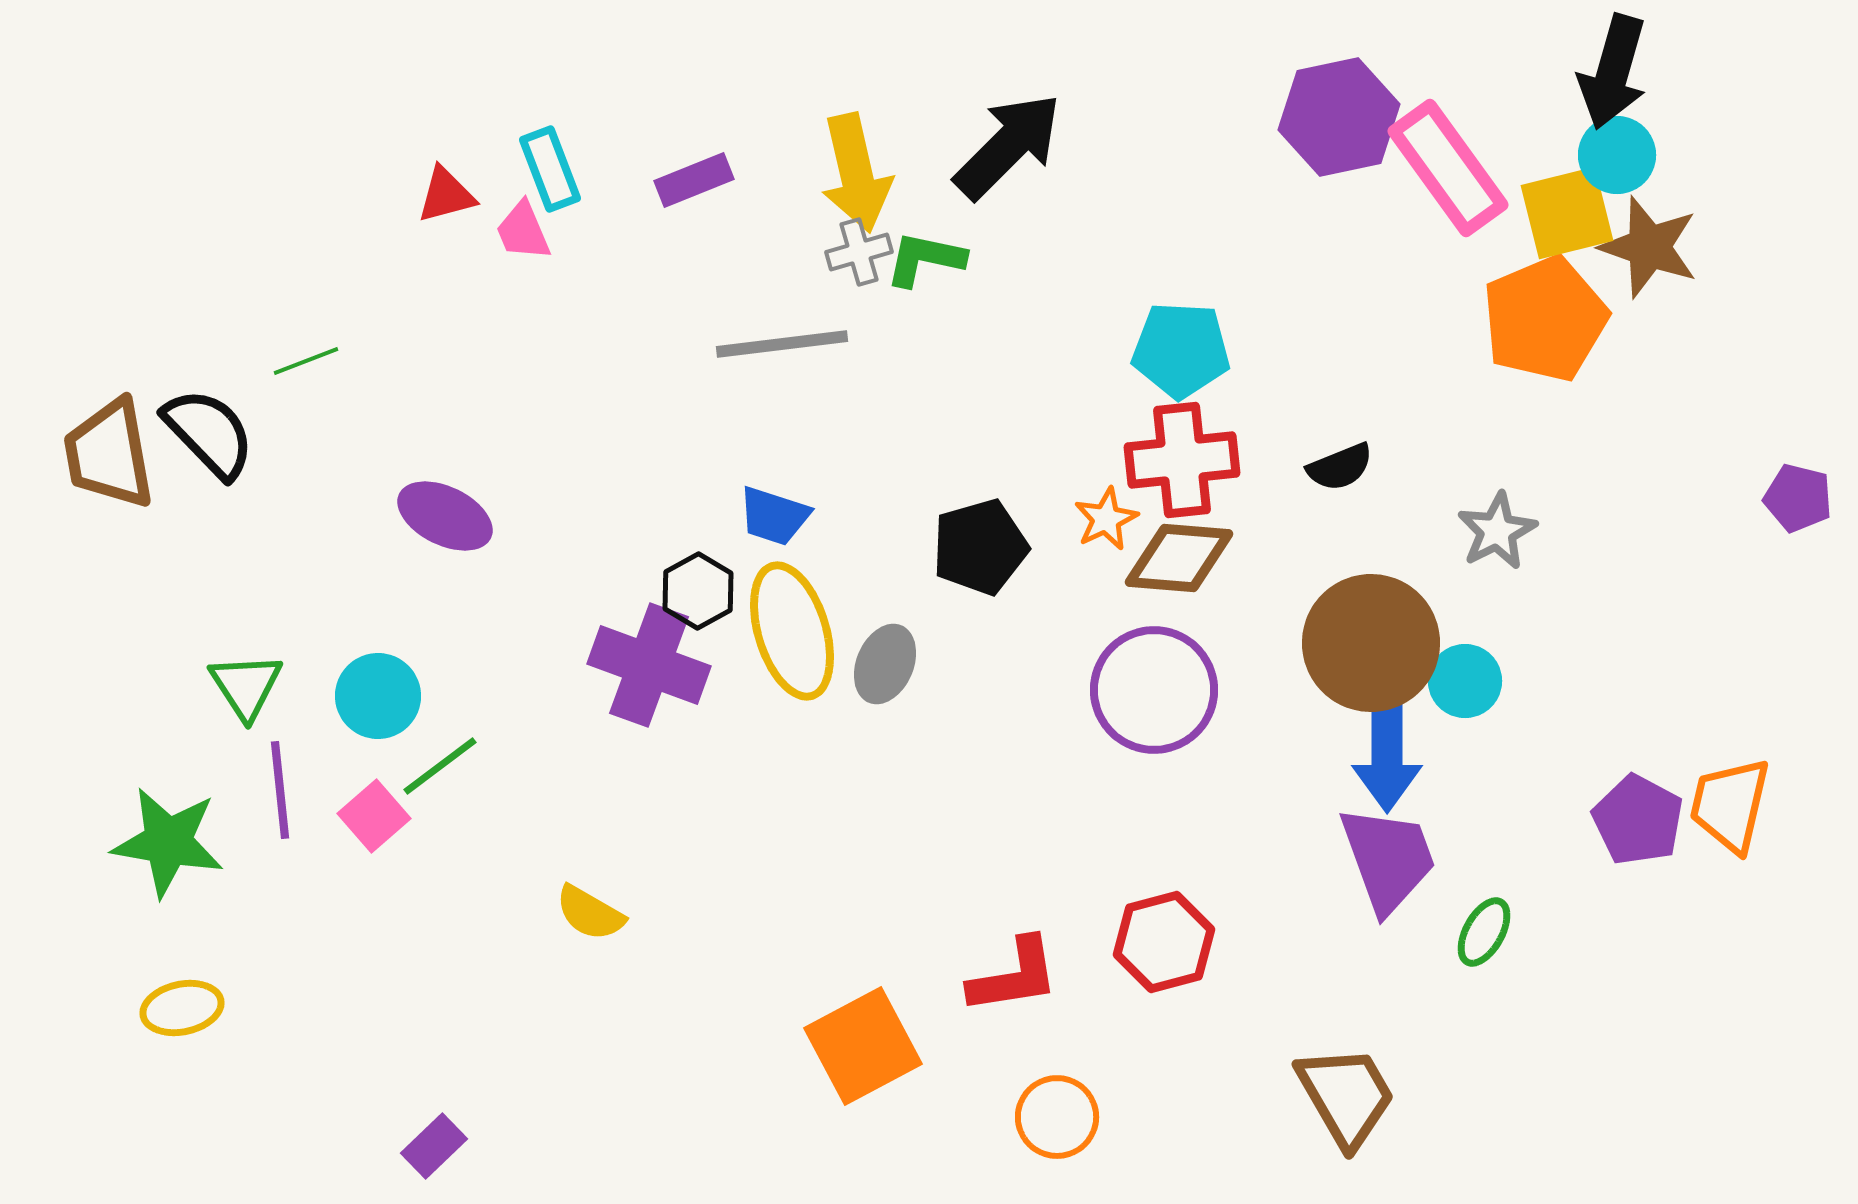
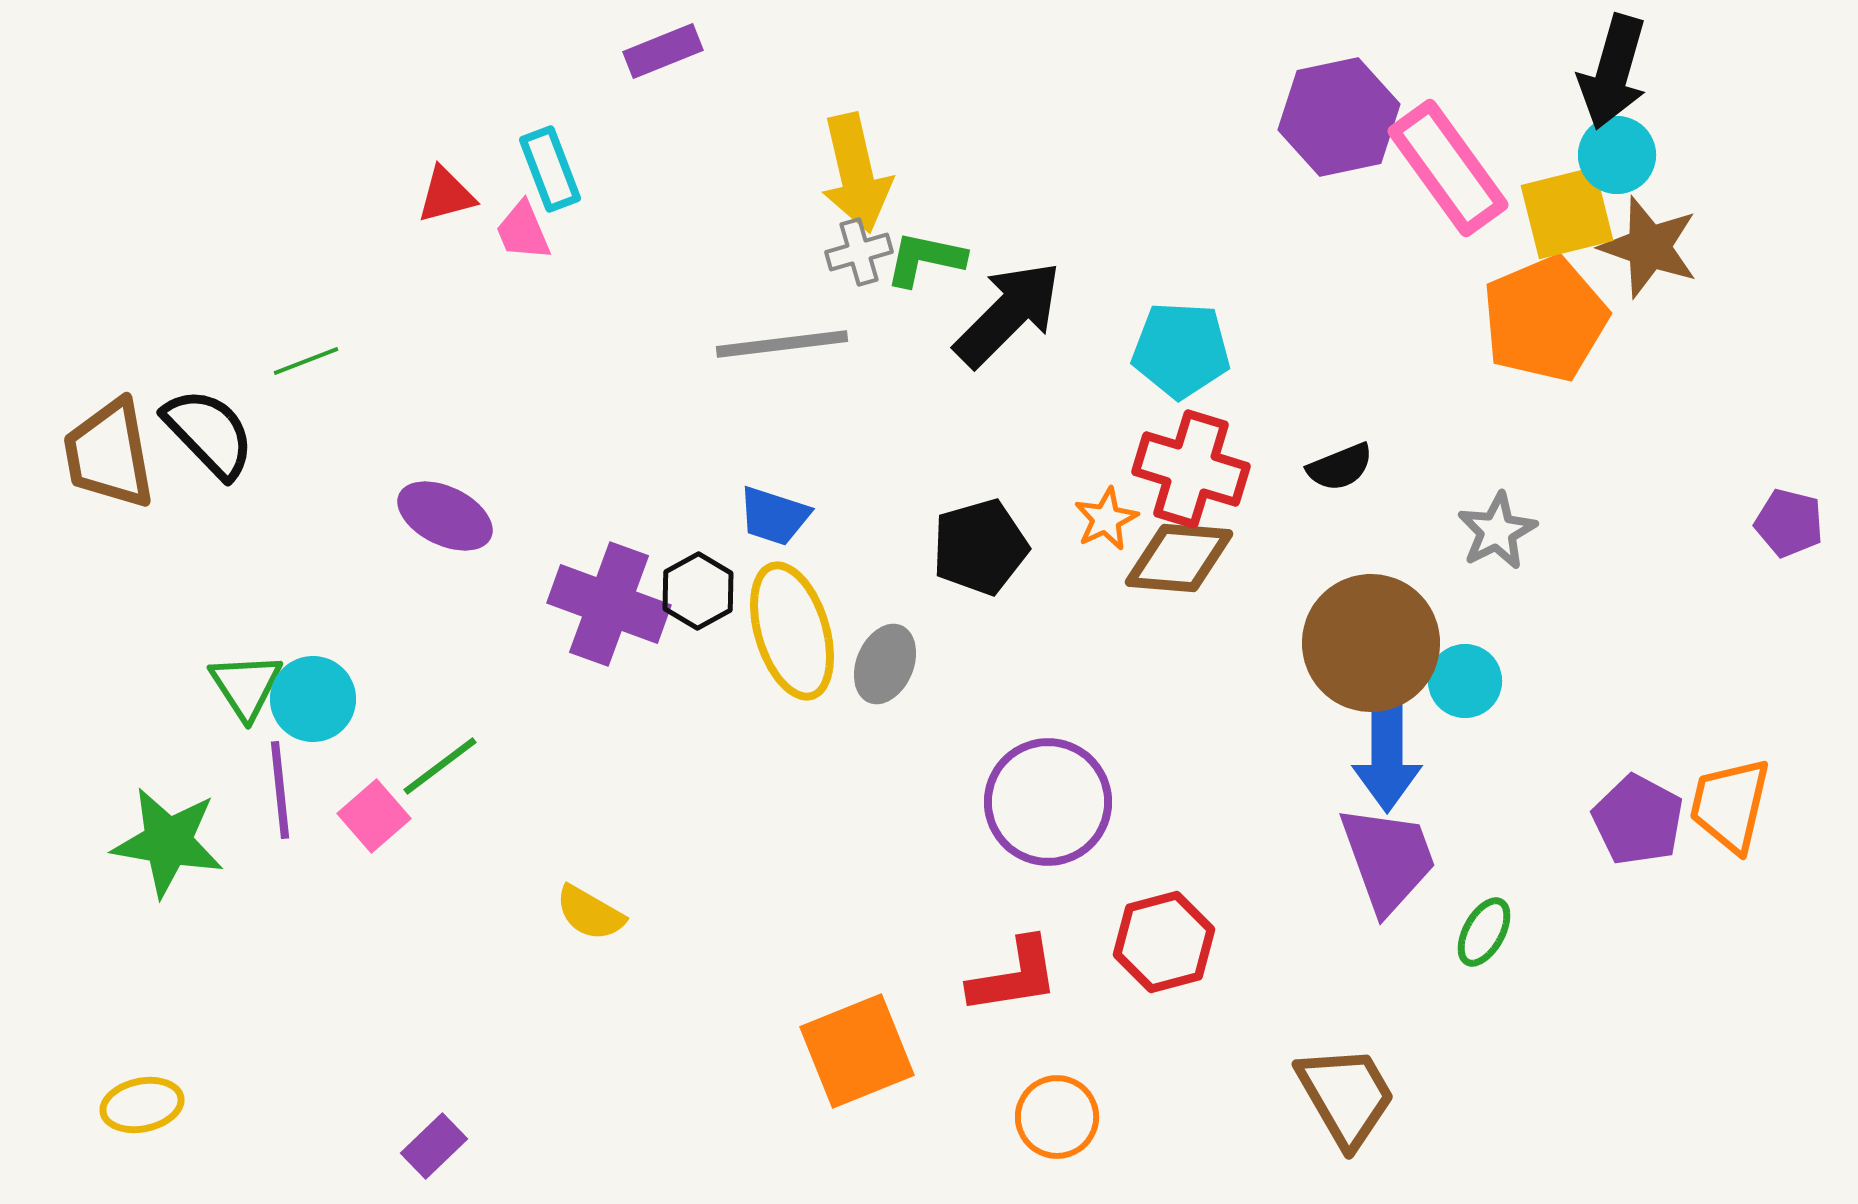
black arrow at (1008, 146): moved 168 px down
purple rectangle at (694, 180): moved 31 px left, 129 px up
red cross at (1182, 460): moved 9 px right, 9 px down; rotated 23 degrees clockwise
purple pentagon at (1798, 498): moved 9 px left, 25 px down
purple cross at (649, 665): moved 40 px left, 61 px up
purple circle at (1154, 690): moved 106 px left, 112 px down
cyan circle at (378, 696): moved 65 px left, 3 px down
yellow ellipse at (182, 1008): moved 40 px left, 97 px down
orange square at (863, 1046): moved 6 px left, 5 px down; rotated 6 degrees clockwise
